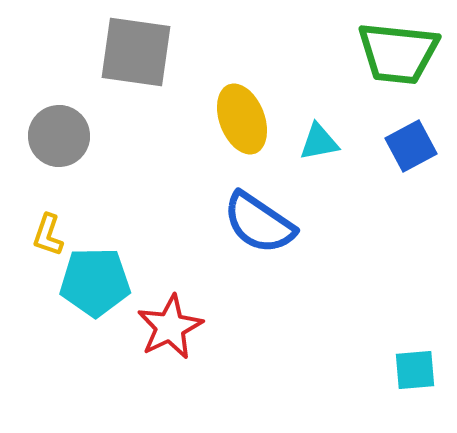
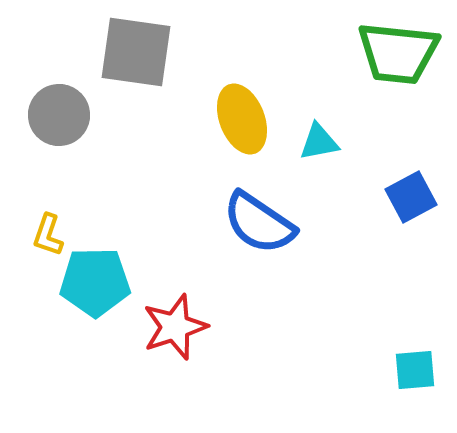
gray circle: moved 21 px up
blue square: moved 51 px down
red star: moved 5 px right; rotated 8 degrees clockwise
